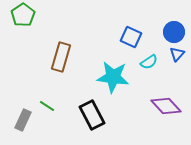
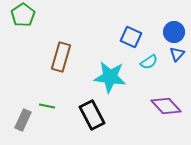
cyan star: moved 3 px left
green line: rotated 21 degrees counterclockwise
